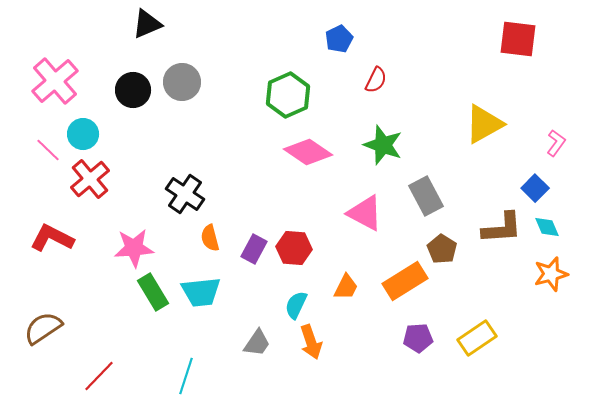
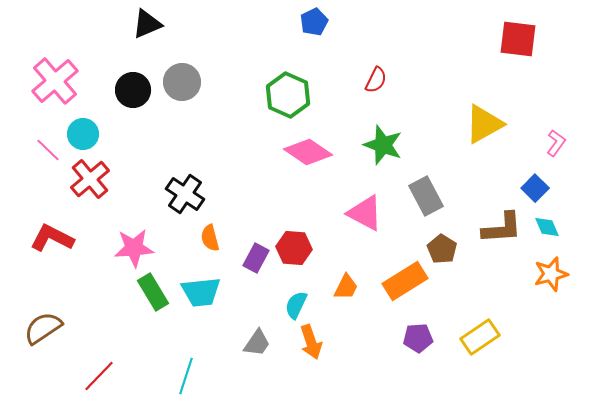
blue pentagon: moved 25 px left, 17 px up
green hexagon: rotated 12 degrees counterclockwise
purple rectangle: moved 2 px right, 9 px down
yellow rectangle: moved 3 px right, 1 px up
